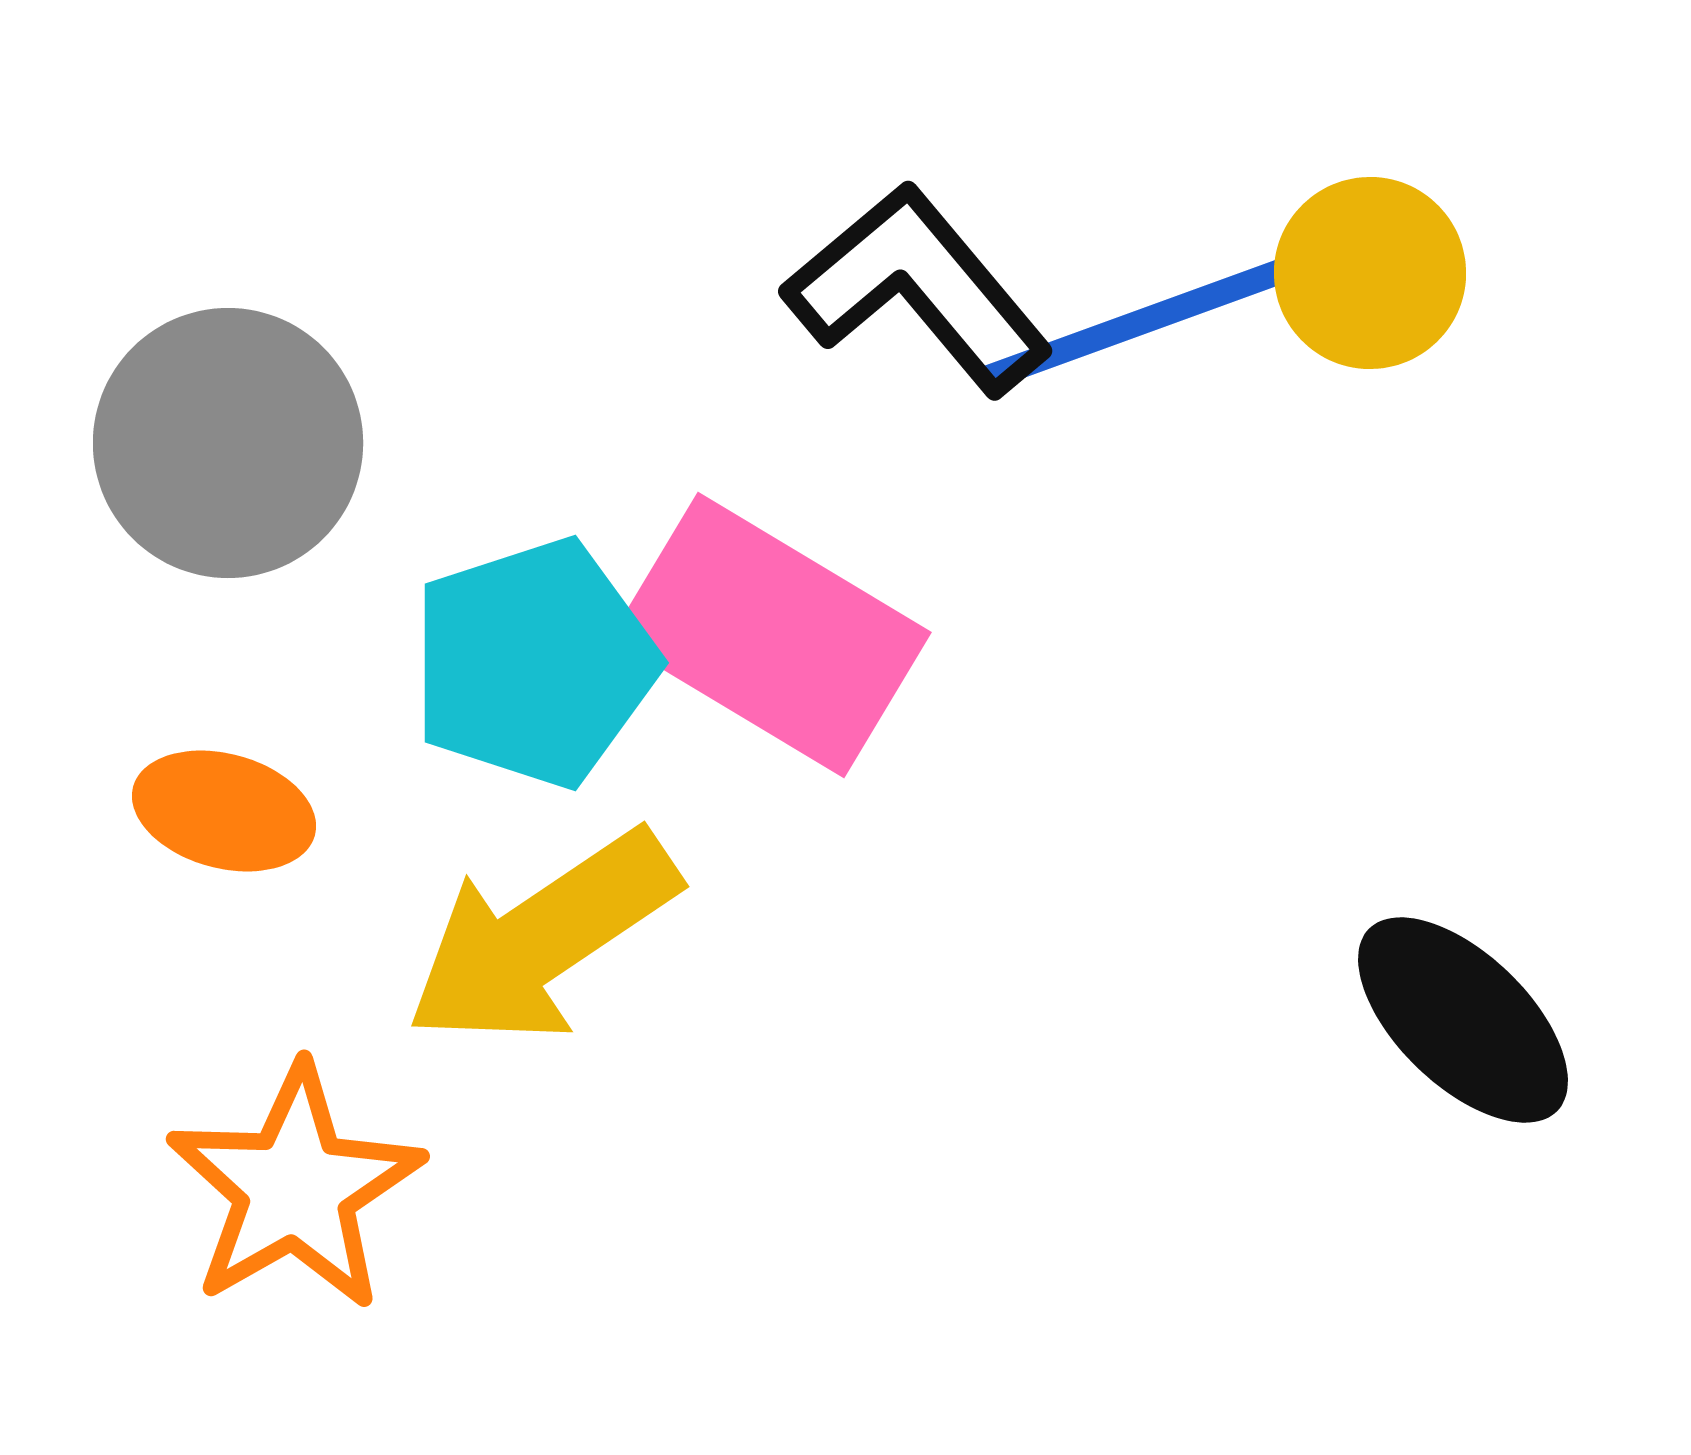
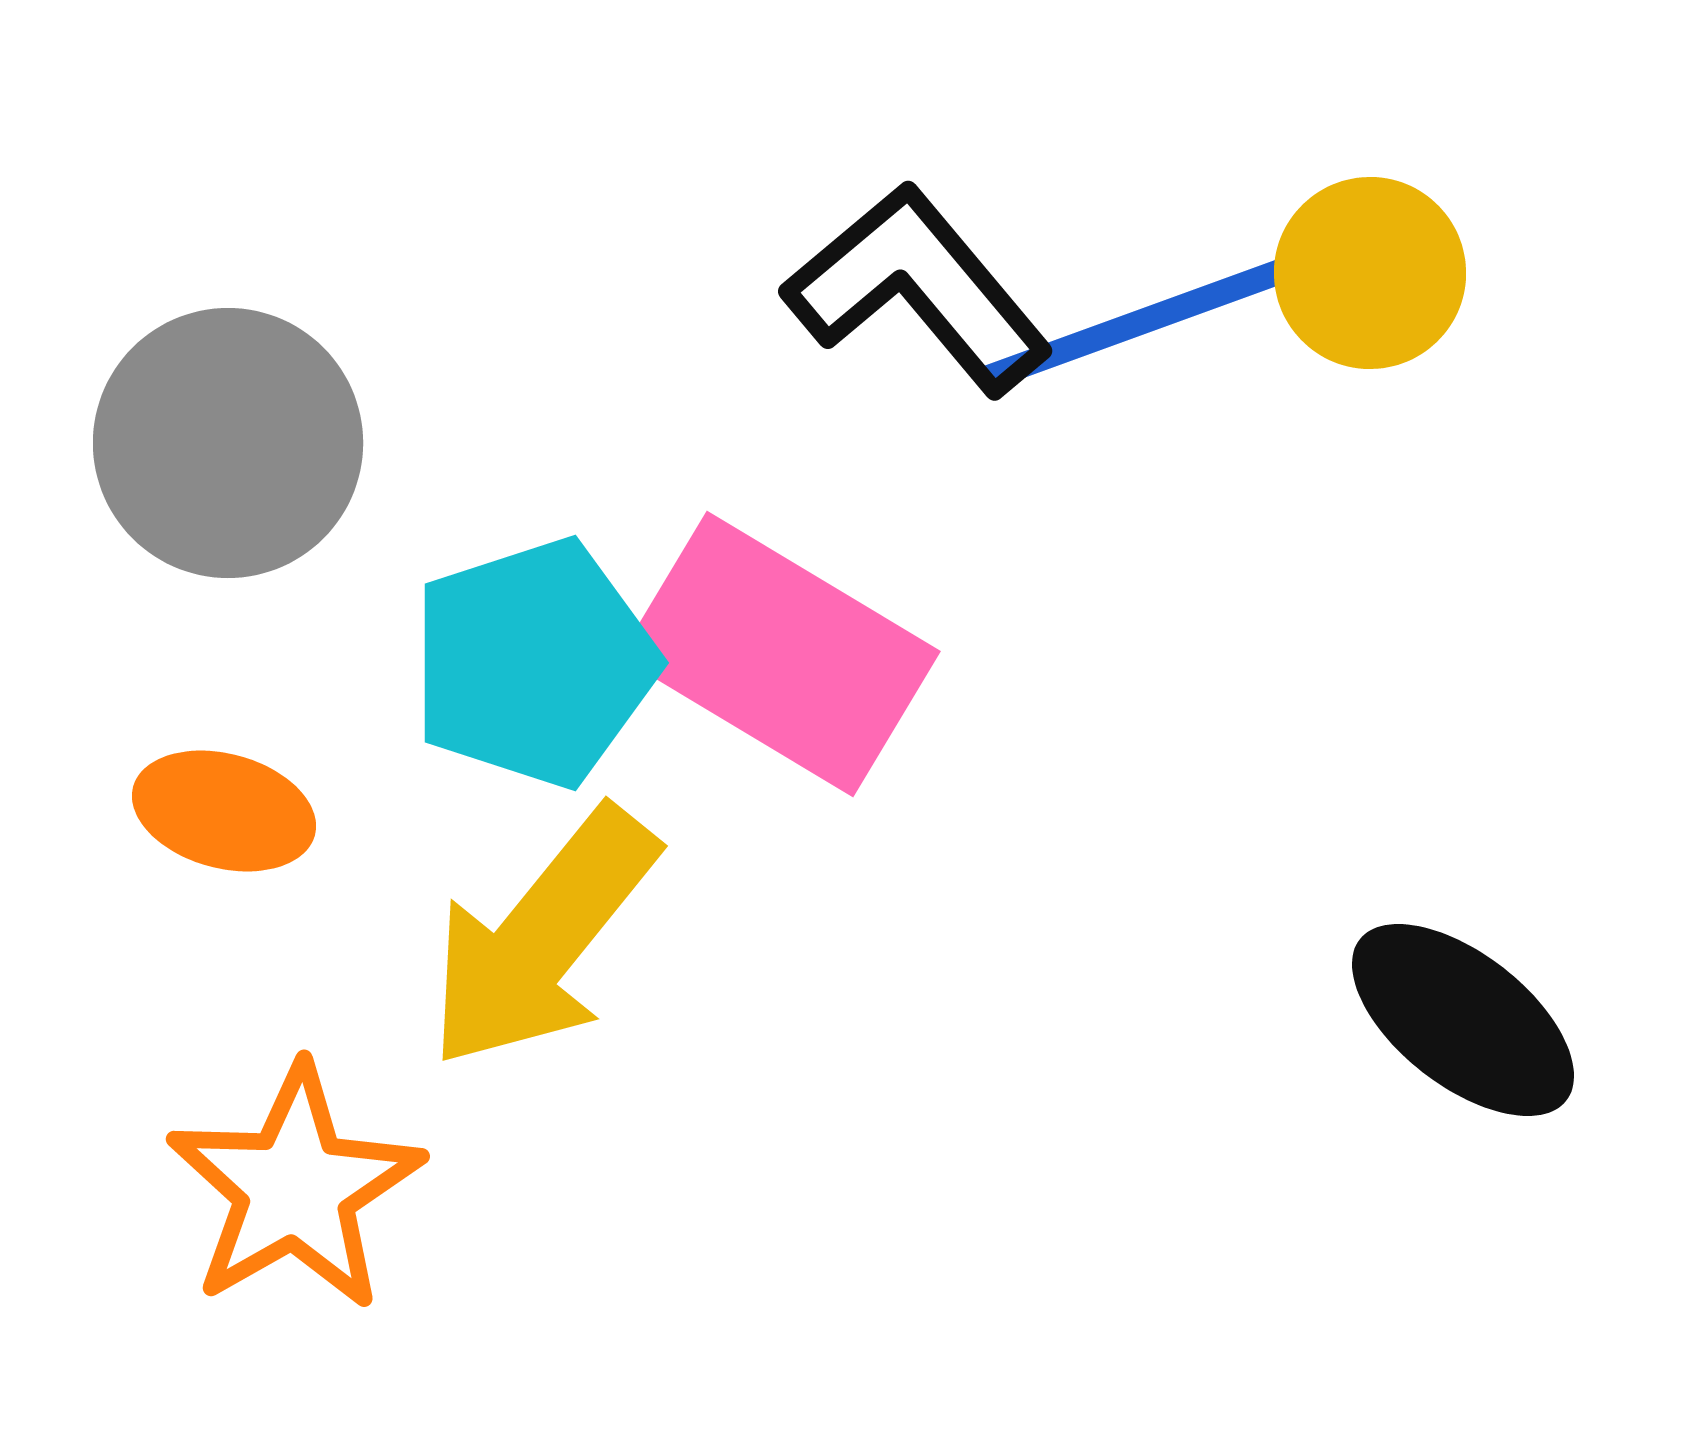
pink rectangle: moved 9 px right, 19 px down
yellow arrow: rotated 17 degrees counterclockwise
black ellipse: rotated 6 degrees counterclockwise
